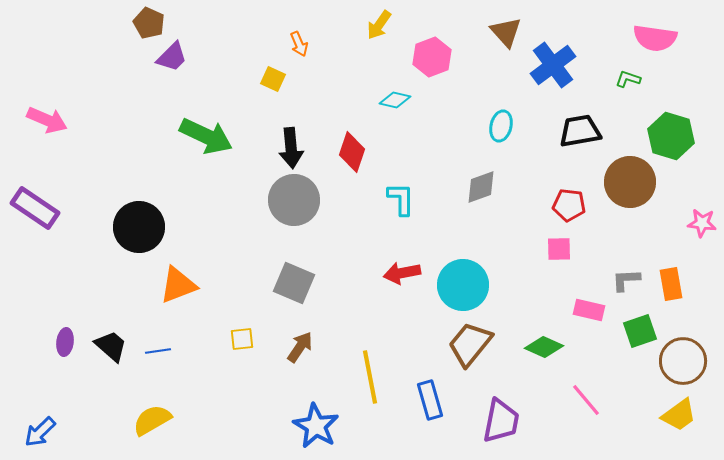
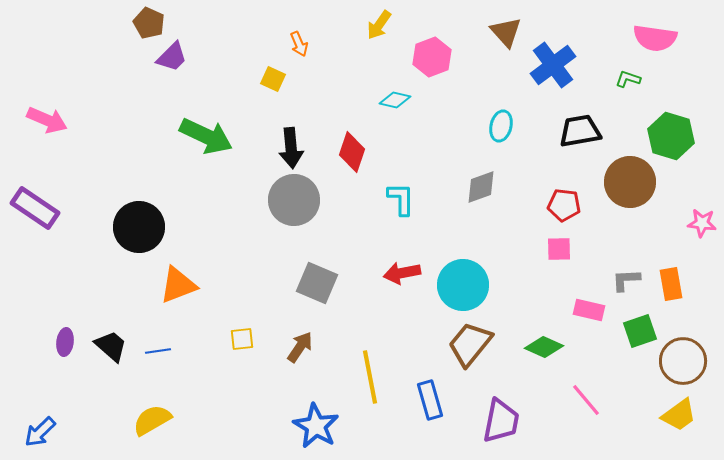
red pentagon at (569, 205): moved 5 px left
gray square at (294, 283): moved 23 px right
